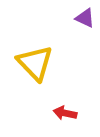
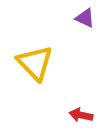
red arrow: moved 16 px right, 2 px down
